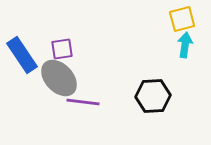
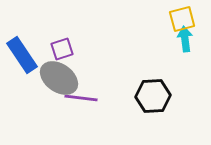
cyan arrow: moved 6 px up; rotated 15 degrees counterclockwise
purple square: rotated 10 degrees counterclockwise
gray ellipse: rotated 12 degrees counterclockwise
purple line: moved 2 px left, 4 px up
